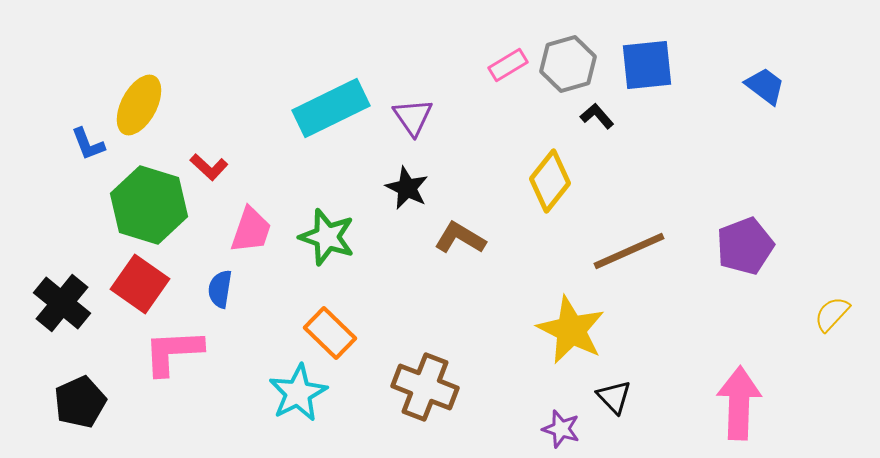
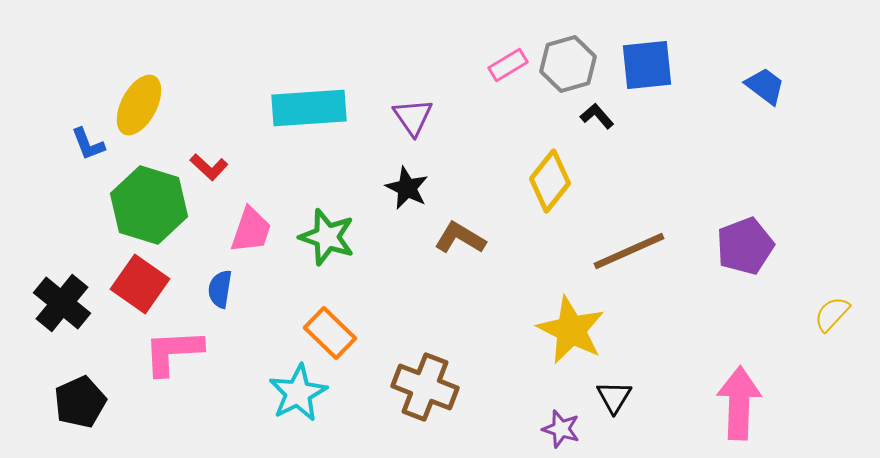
cyan rectangle: moved 22 px left; rotated 22 degrees clockwise
black triangle: rotated 15 degrees clockwise
